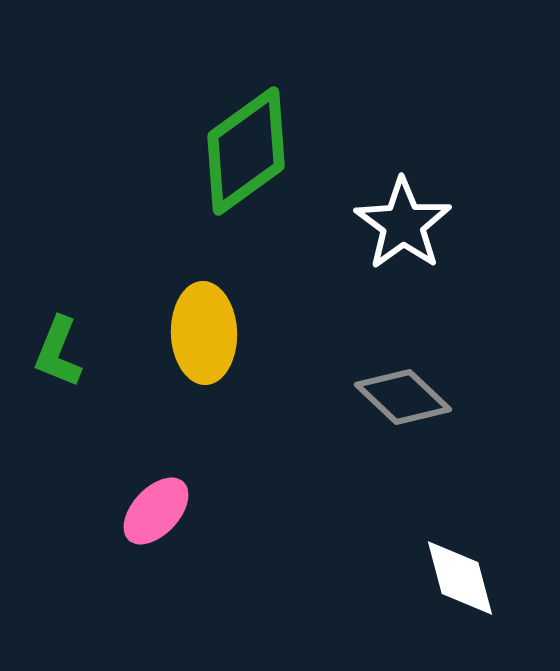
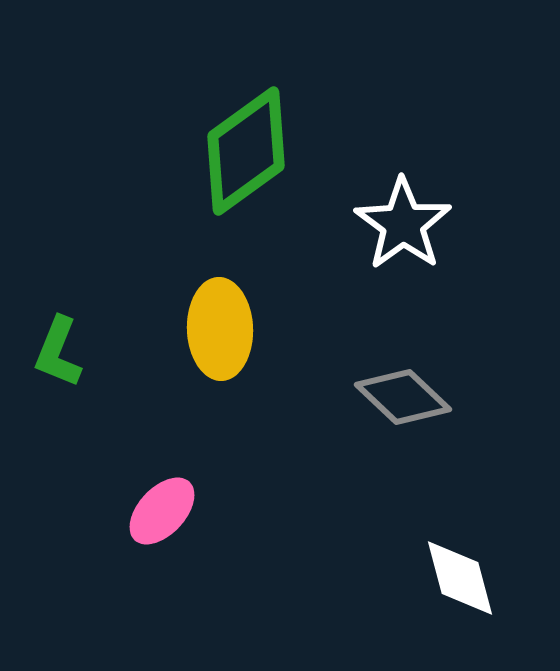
yellow ellipse: moved 16 px right, 4 px up
pink ellipse: moved 6 px right
